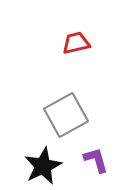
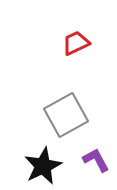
red trapezoid: rotated 12 degrees counterclockwise
purple L-shape: rotated 12 degrees counterclockwise
